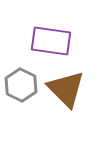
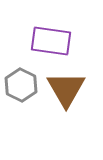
brown triangle: rotated 15 degrees clockwise
